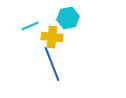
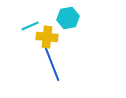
yellow cross: moved 5 px left
